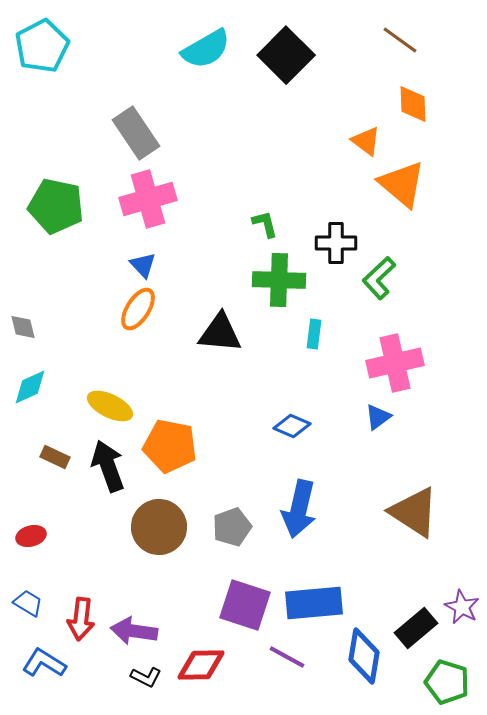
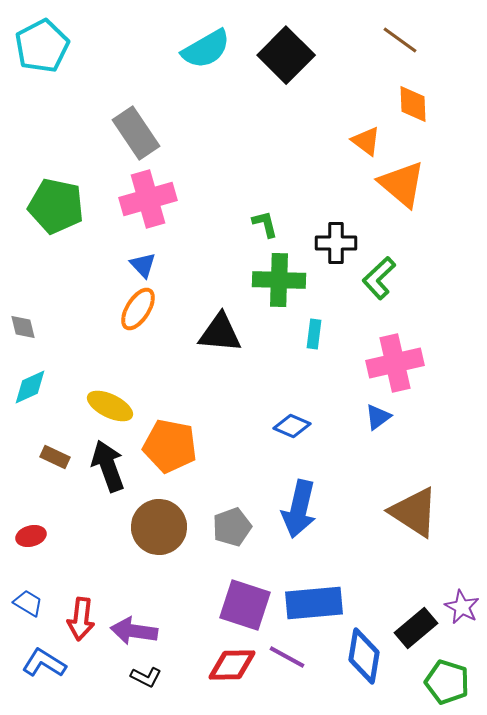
red diamond at (201, 665): moved 31 px right
